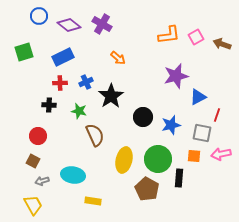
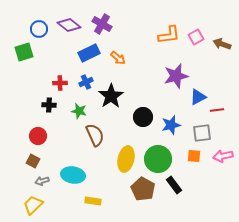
blue circle: moved 13 px down
blue rectangle: moved 26 px right, 4 px up
red line: moved 5 px up; rotated 64 degrees clockwise
gray square: rotated 18 degrees counterclockwise
pink arrow: moved 2 px right, 2 px down
yellow ellipse: moved 2 px right, 1 px up
black rectangle: moved 5 px left, 7 px down; rotated 42 degrees counterclockwise
brown pentagon: moved 4 px left
yellow trapezoid: rotated 105 degrees counterclockwise
